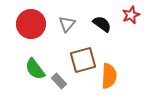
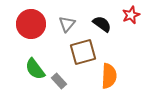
brown square: moved 8 px up
